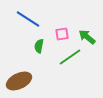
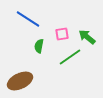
brown ellipse: moved 1 px right
